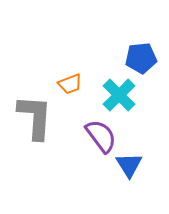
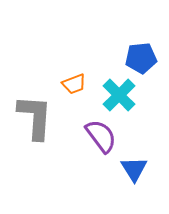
orange trapezoid: moved 4 px right
blue triangle: moved 5 px right, 4 px down
